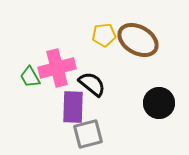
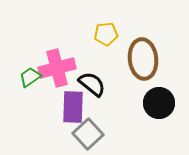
yellow pentagon: moved 2 px right, 1 px up
brown ellipse: moved 5 px right, 19 px down; rotated 54 degrees clockwise
green trapezoid: rotated 85 degrees clockwise
gray square: rotated 28 degrees counterclockwise
